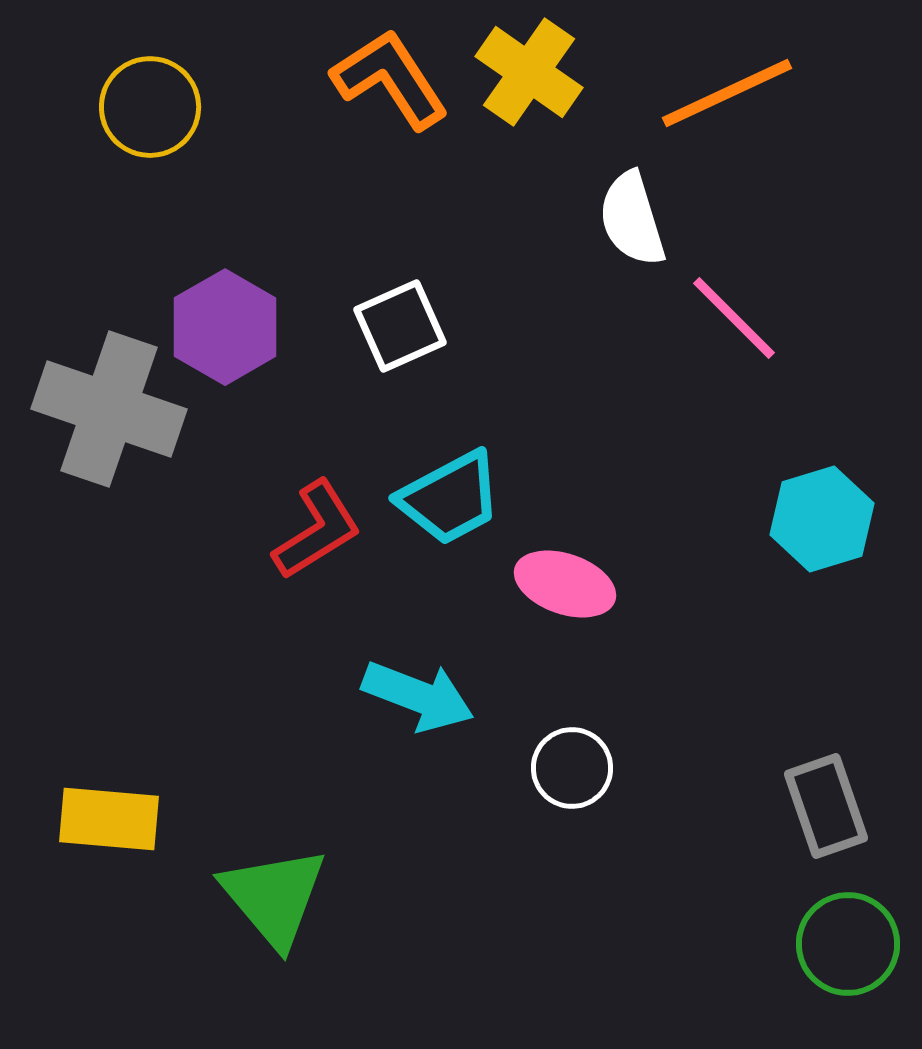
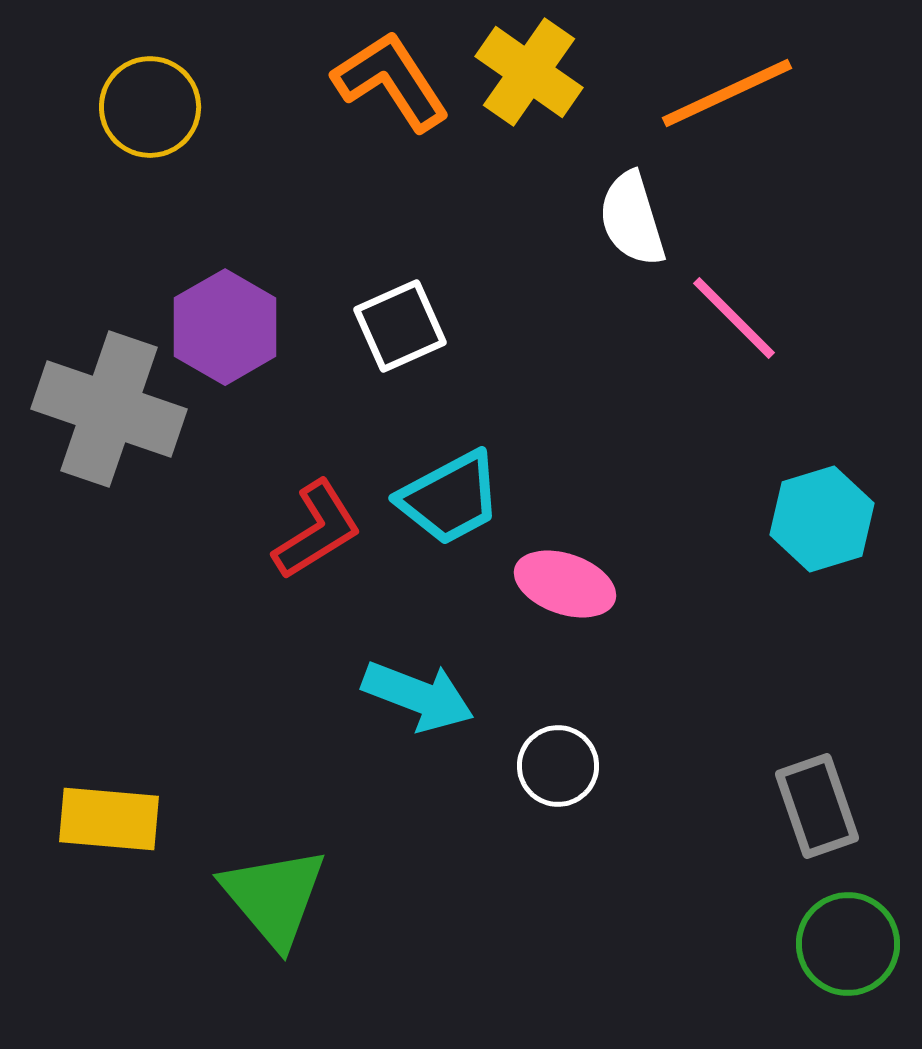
orange L-shape: moved 1 px right, 2 px down
white circle: moved 14 px left, 2 px up
gray rectangle: moved 9 px left
